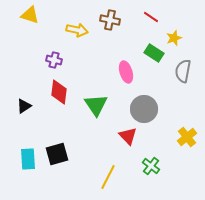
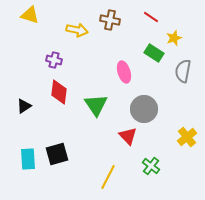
pink ellipse: moved 2 px left
